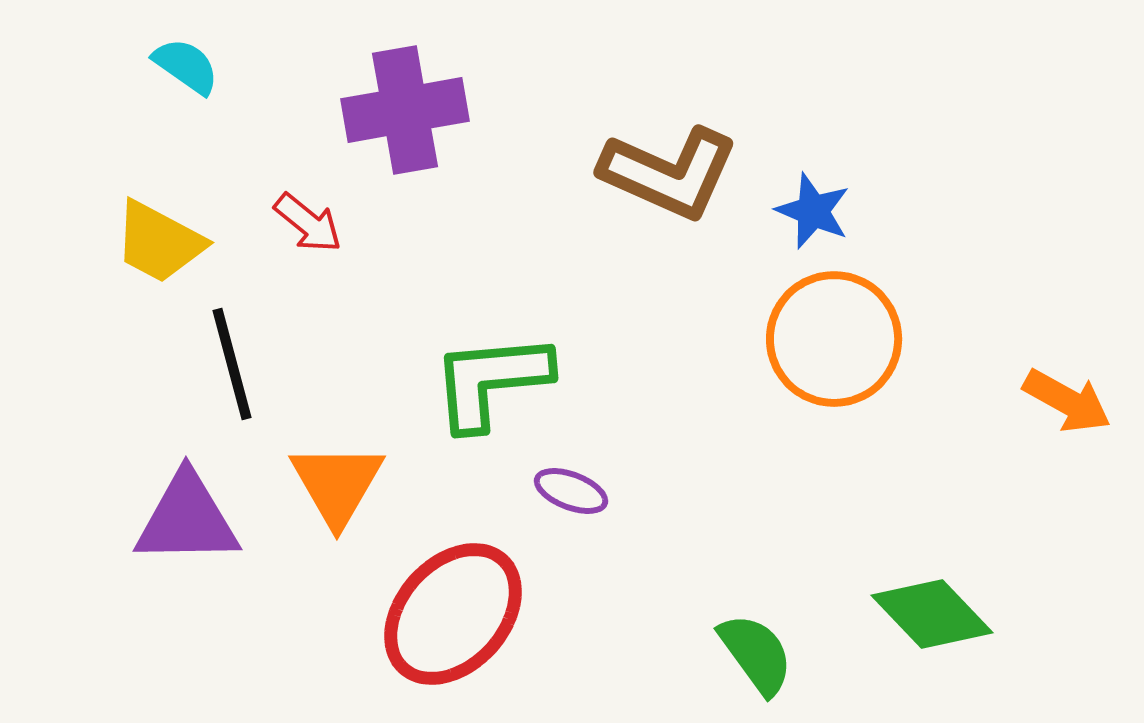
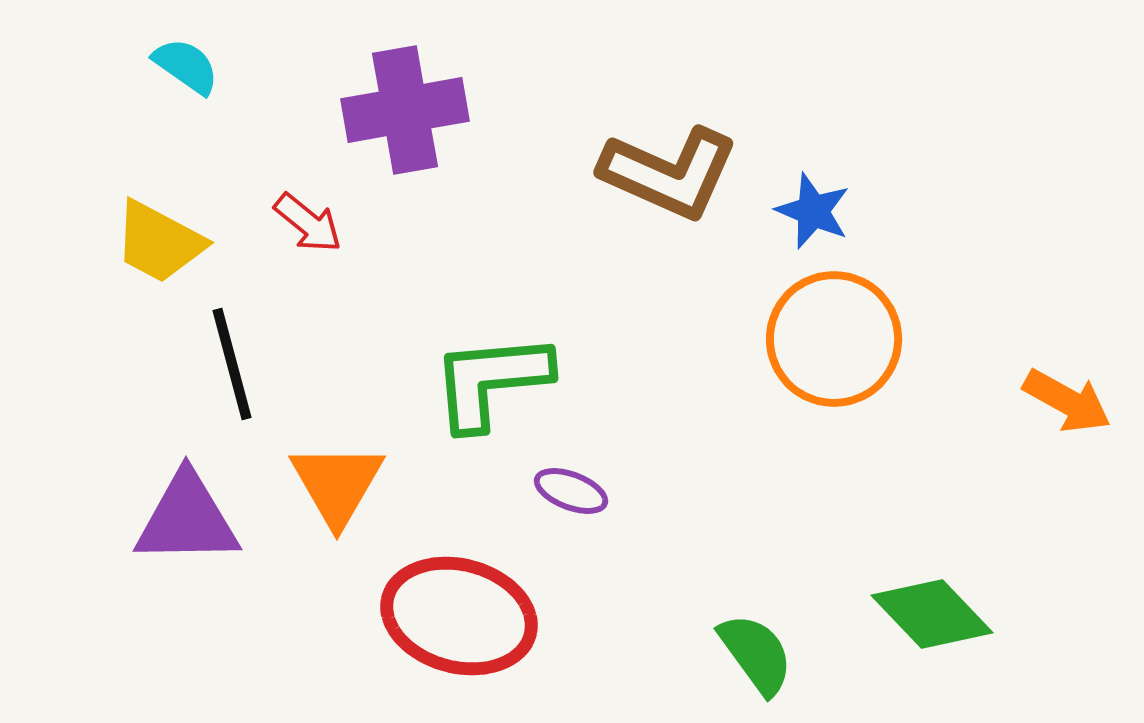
red ellipse: moved 6 px right, 2 px down; rotated 63 degrees clockwise
